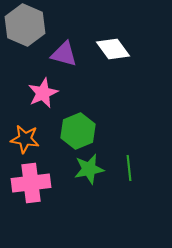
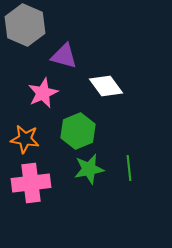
white diamond: moved 7 px left, 37 px down
purple triangle: moved 2 px down
